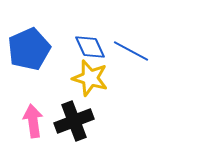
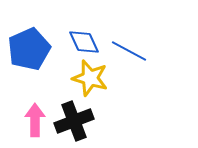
blue diamond: moved 6 px left, 5 px up
blue line: moved 2 px left
pink arrow: moved 2 px right, 1 px up; rotated 8 degrees clockwise
